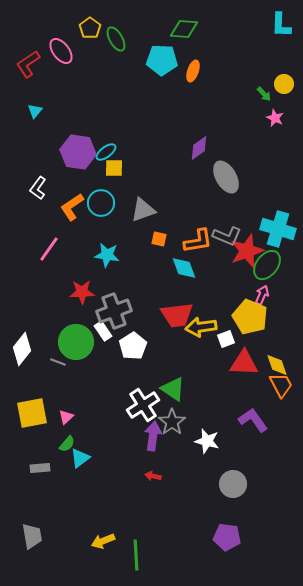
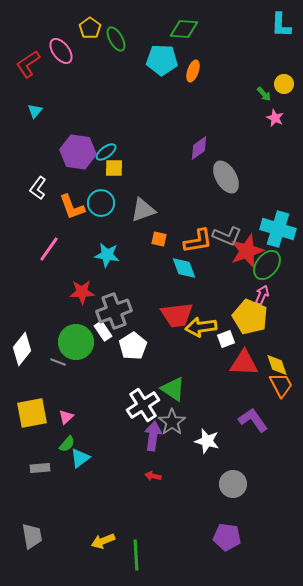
orange L-shape at (72, 207): rotated 76 degrees counterclockwise
